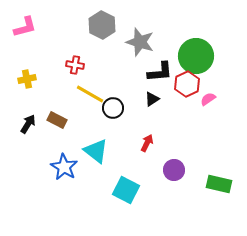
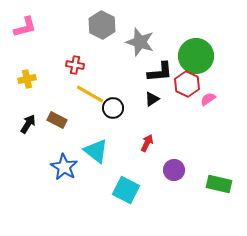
red hexagon: rotated 10 degrees counterclockwise
